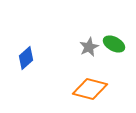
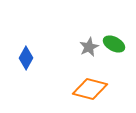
blue diamond: rotated 20 degrees counterclockwise
